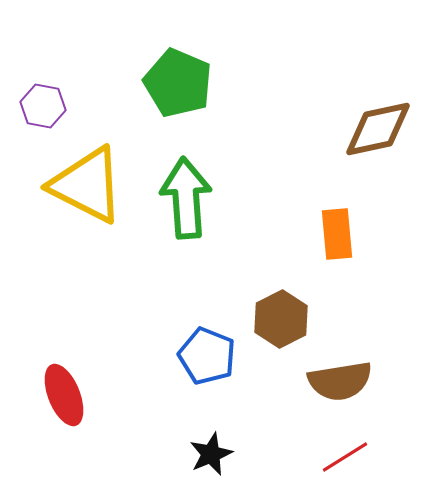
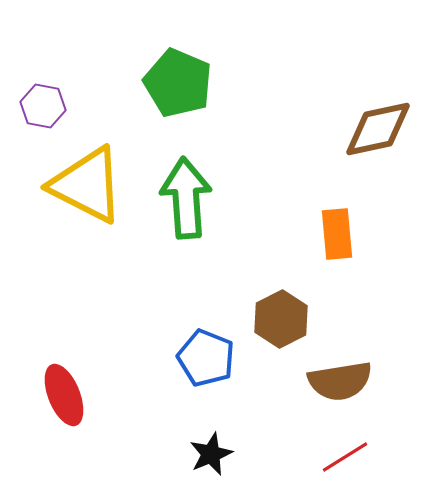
blue pentagon: moved 1 px left, 2 px down
